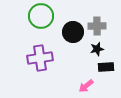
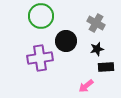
gray cross: moved 1 px left, 3 px up; rotated 30 degrees clockwise
black circle: moved 7 px left, 9 px down
